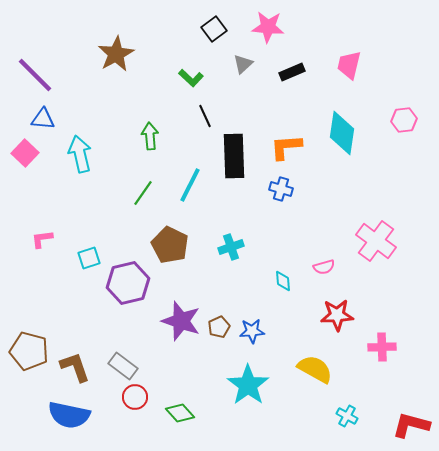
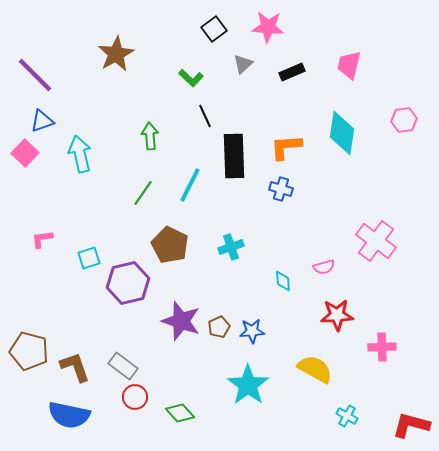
blue triangle at (43, 119): moved 1 px left, 2 px down; rotated 25 degrees counterclockwise
